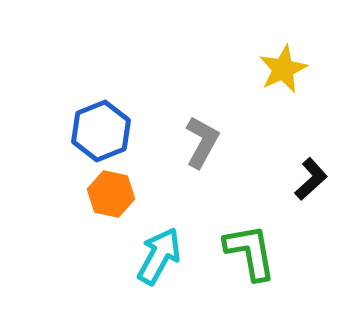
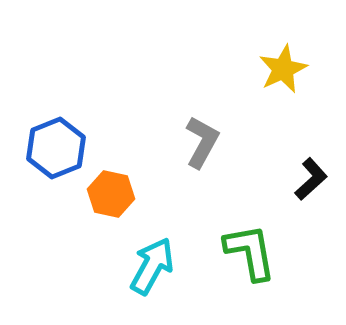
blue hexagon: moved 45 px left, 17 px down
cyan arrow: moved 7 px left, 10 px down
